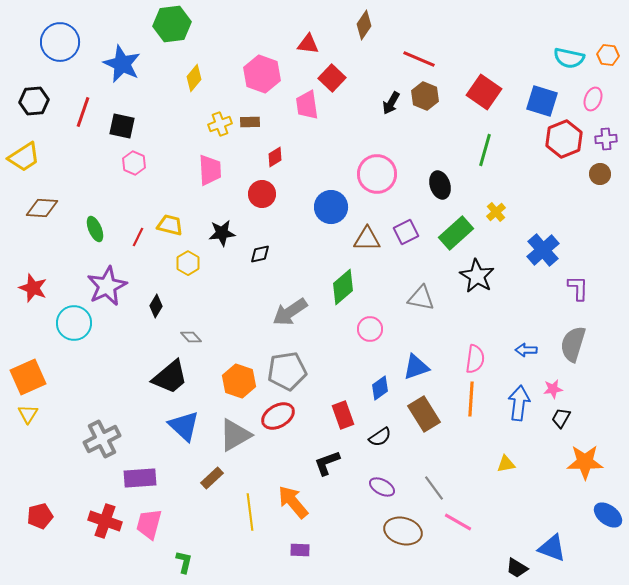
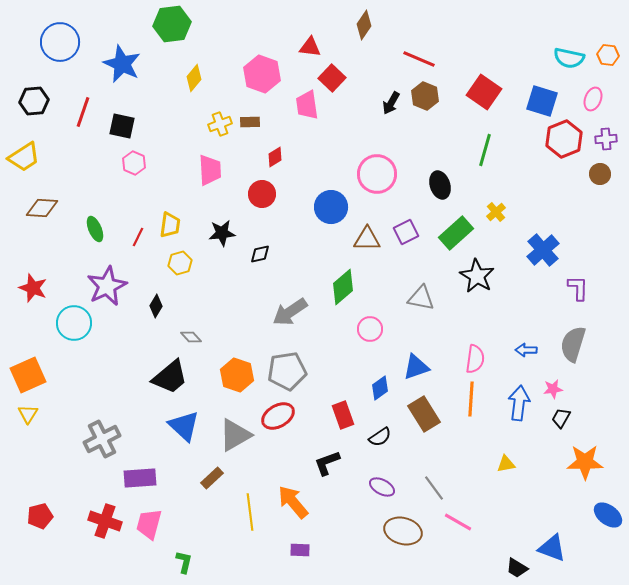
red triangle at (308, 44): moved 2 px right, 3 px down
yellow trapezoid at (170, 225): rotated 84 degrees clockwise
yellow hexagon at (188, 263): moved 8 px left; rotated 15 degrees clockwise
orange square at (28, 377): moved 2 px up
orange hexagon at (239, 381): moved 2 px left, 6 px up
